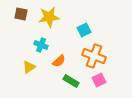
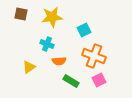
yellow star: moved 3 px right
cyan cross: moved 6 px right, 1 px up
orange semicircle: rotated 40 degrees clockwise
